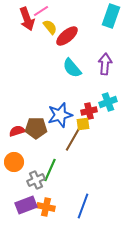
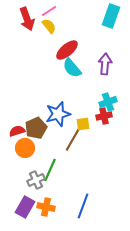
pink line: moved 8 px right
yellow semicircle: moved 1 px left, 1 px up
red ellipse: moved 14 px down
red cross: moved 15 px right, 5 px down
blue star: moved 2 px left, 1 px up
brown pentagon: rotated 25 degrees counterclockwise
orange circle: moved 11 px right, 14 px up
purple rectangle: moved 1 px left, 2 px down; rotated 40 degrees counterclockwise
